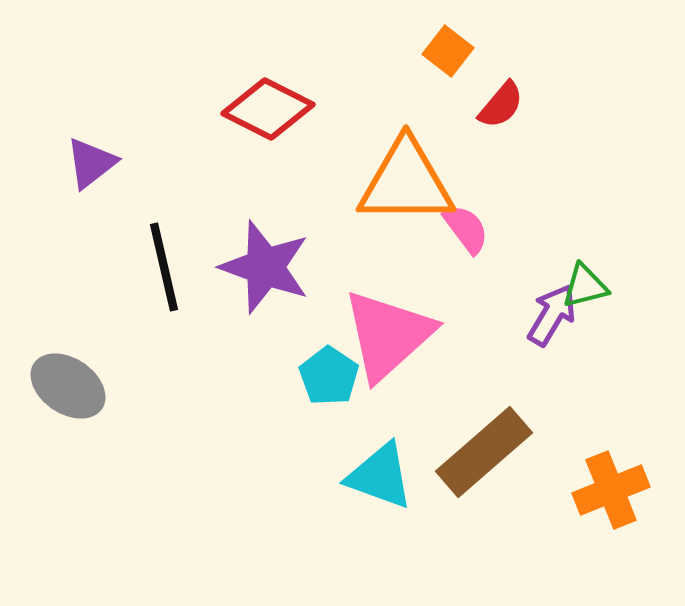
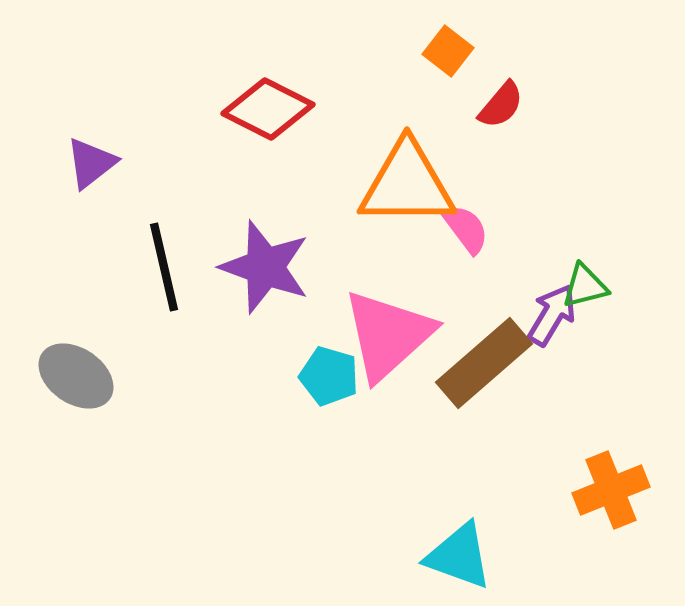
orange triangle: moved 1 px right, 2 px down
cyan pentagon: rotated 18 degrees counterclockwise
gray ellipse: moved 8 px right, 10 px up
brown rectangle: moved 89 px up
cyan triangle: moved 79 px right, 80 px down
